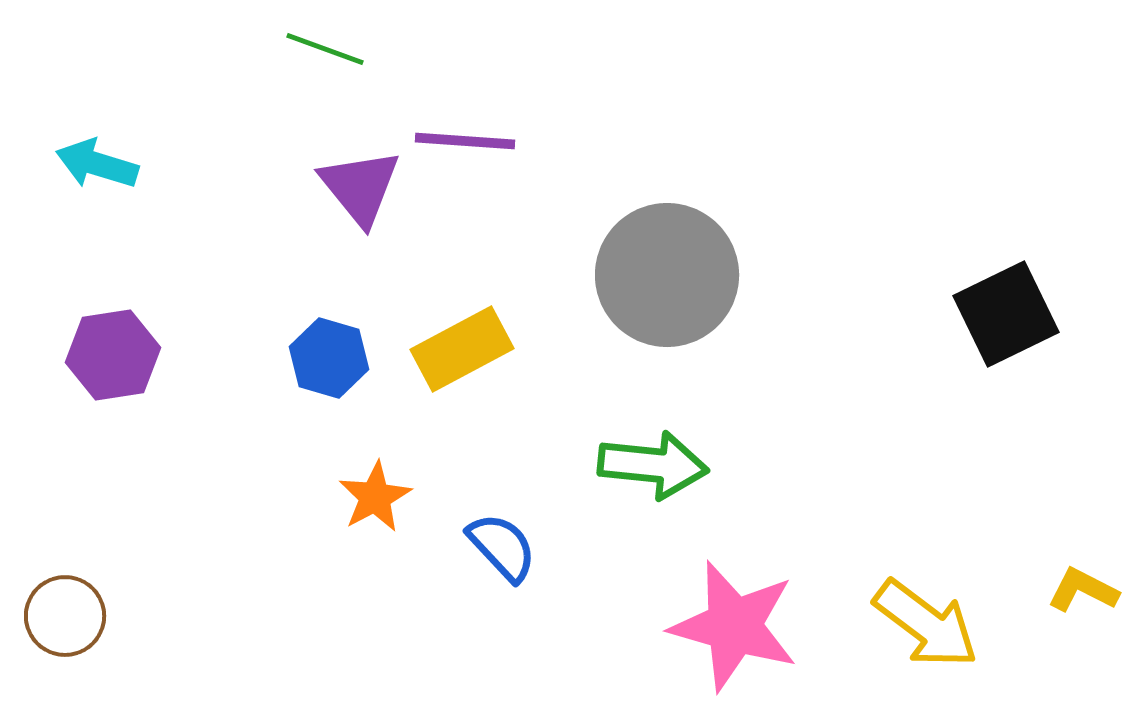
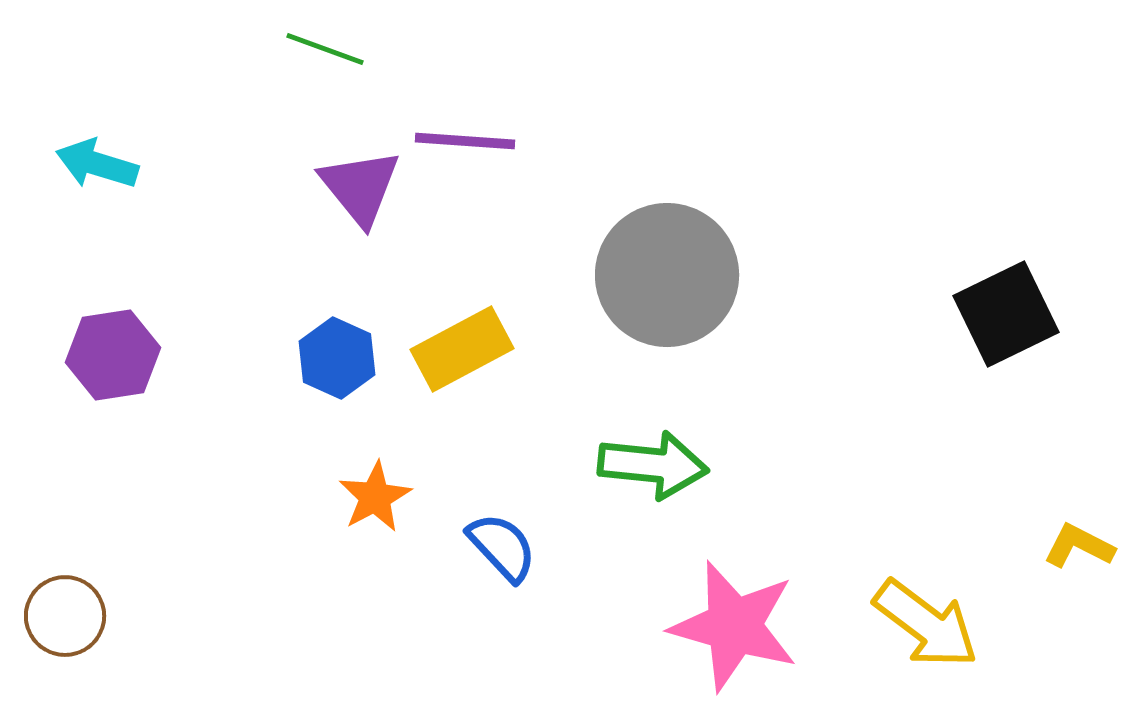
blue hexagon: moved 8 px right; rotated 8 degrees clockwise
yellow L-shape: moved 4 px left, 44 px up
